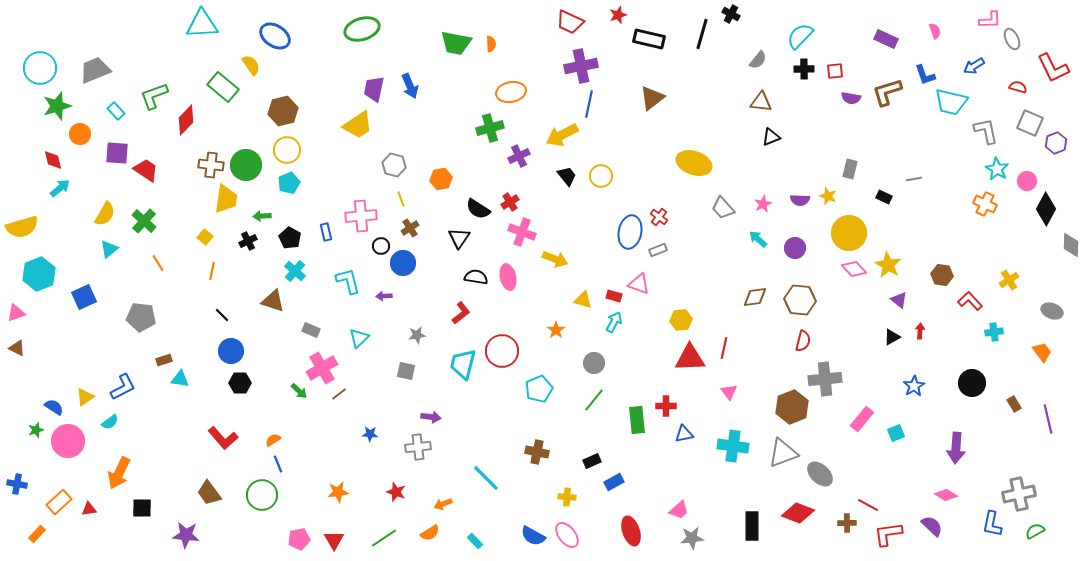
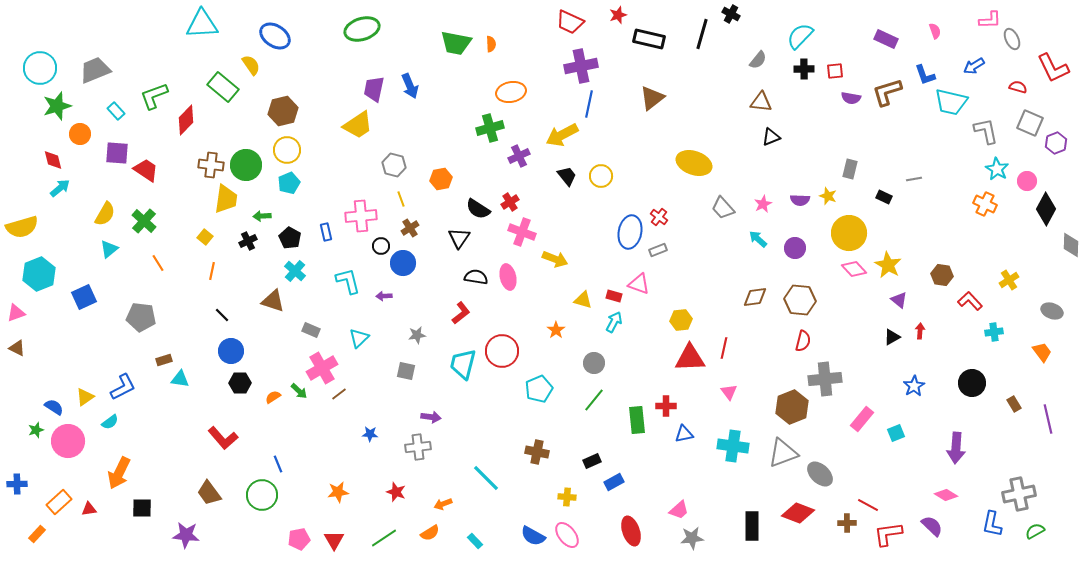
orange semicircle at (273, 440): moved 43 px up
blue cross at (17, 484): rotated 12 degrees counterclockwise
